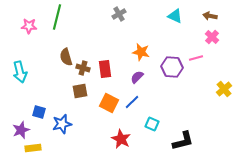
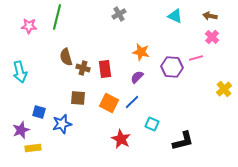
brown square: moved 2 px left, 7 px down; rotated 14 degrees clockwise
